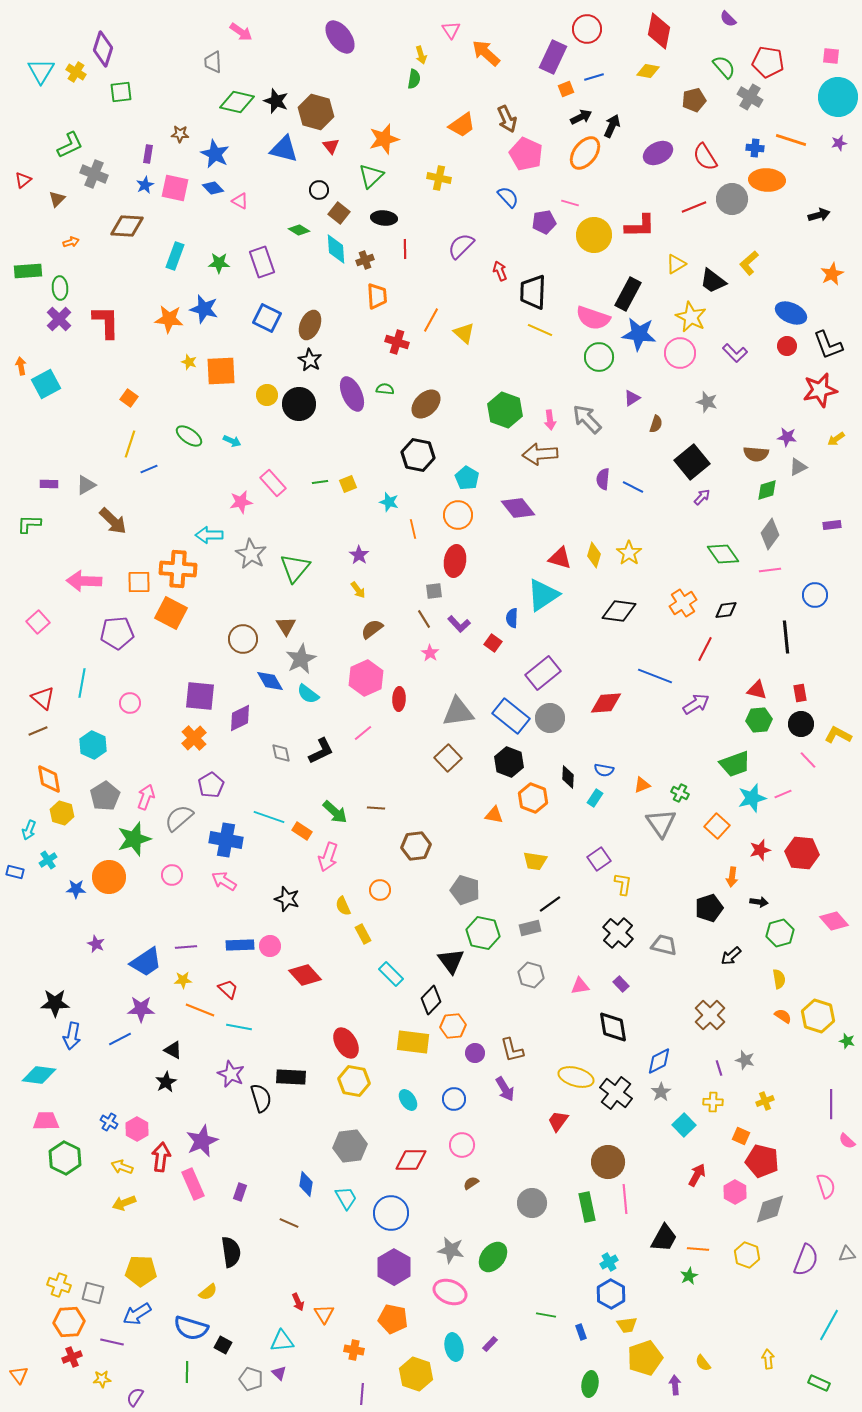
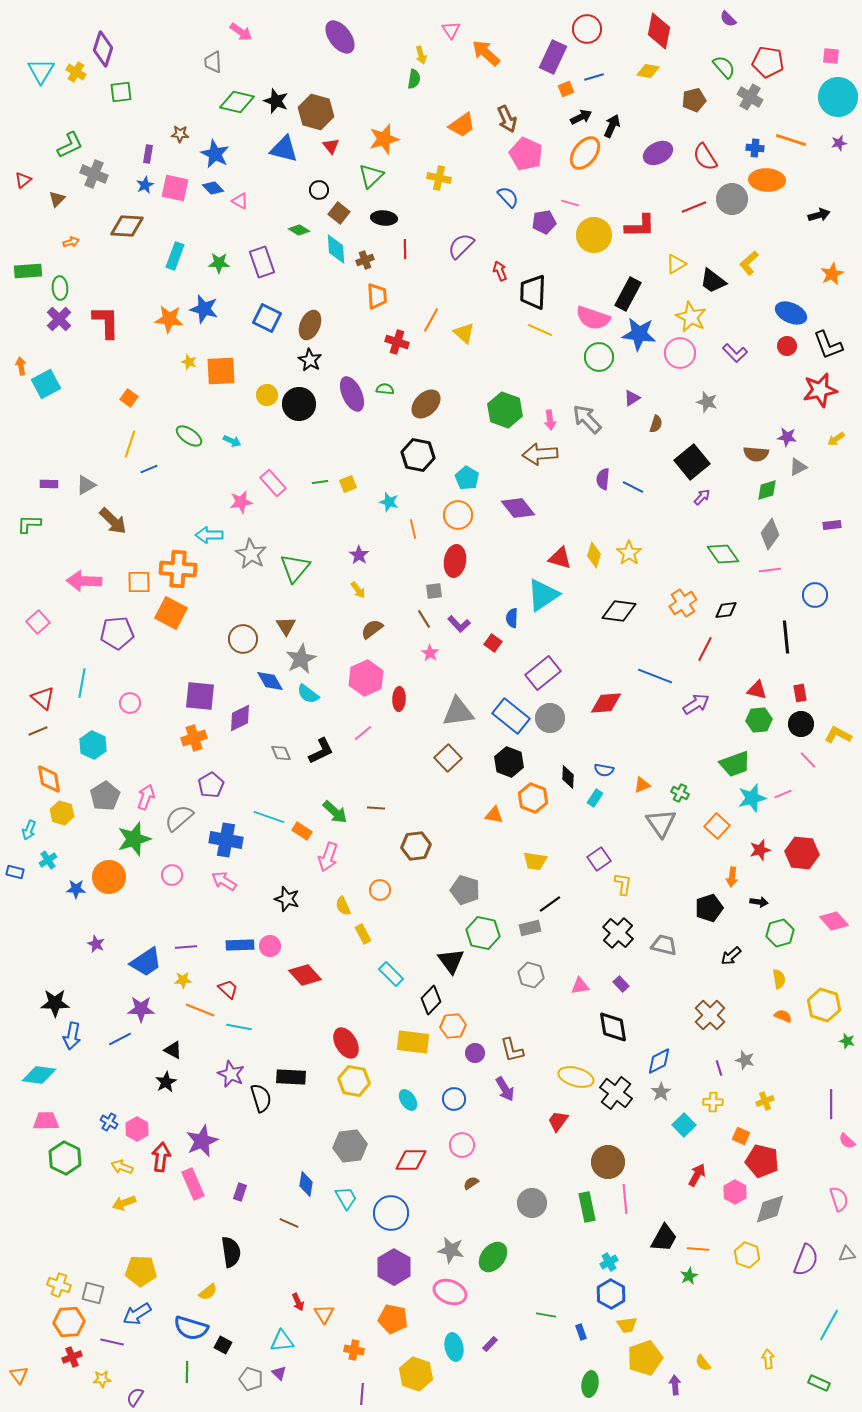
orange cross at (194, 738): rotated 25 degrees clockwise
gray diamond at (281, 753): rotated 10 degrees counterclockwise
orange semicircle at (783, 1016): rotated 12 degrees counterclockwise
yellow hexagon at (818, 1016): moved 6 px right, 11 px up
pink semicircle at (826, 1186): moved 13 px right, 13 px down
